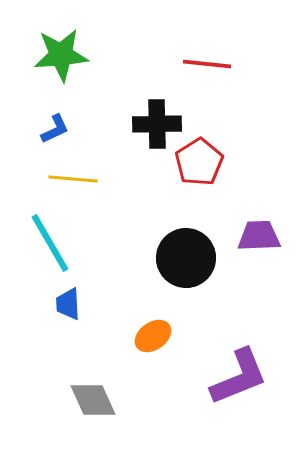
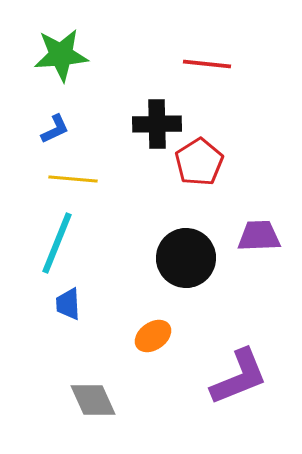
cyan line: moved 7 px right; rotated 52 degrees clockwise
